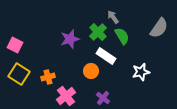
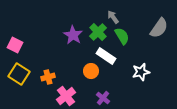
purple star: moved 3 px right, 4 px up; rotated 24 degrees counterclockwise
